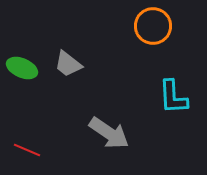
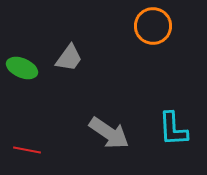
gray trapezoid: moved 1 px right, 6 px up; rotated 92 degrees counterclockwise
cyan L-shape: moved 32 px down
red line: rotated 12 degrees counterclockwise
